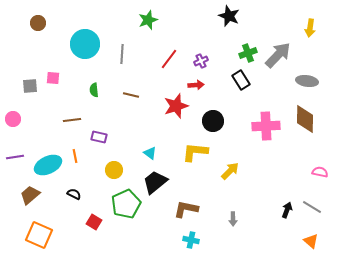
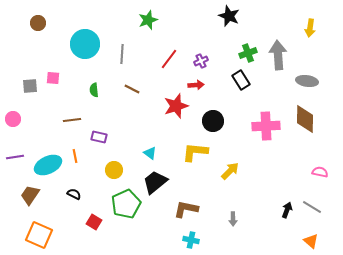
gray arrow at (278, 55): rotated 48 degrees counterclockwise
brown line at (131, 95): moved 1 px right, 6 px up; rotated 14 degrees clockwise
brown trapezoid at (30, 195): rotated 15 degrees counterclockwise
